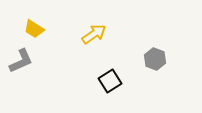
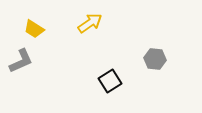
yellow arrow: moved 4 px left, 11 px up
gray hexagon: rotated 15 degrees counterclockwise
